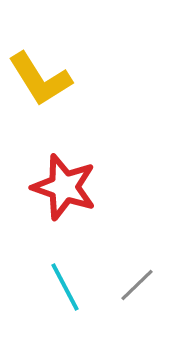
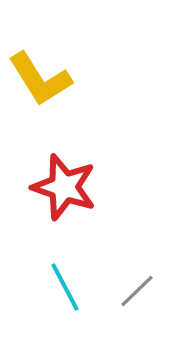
gray line: moved 6 px down
